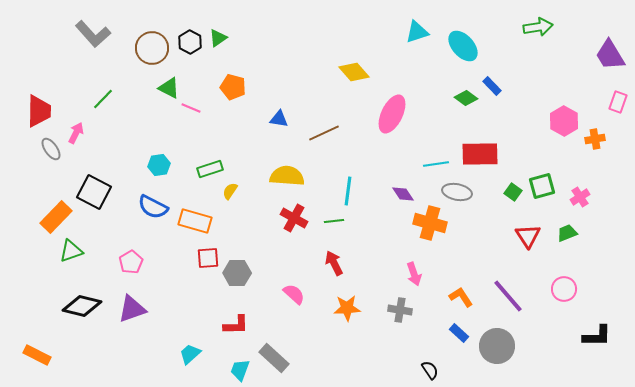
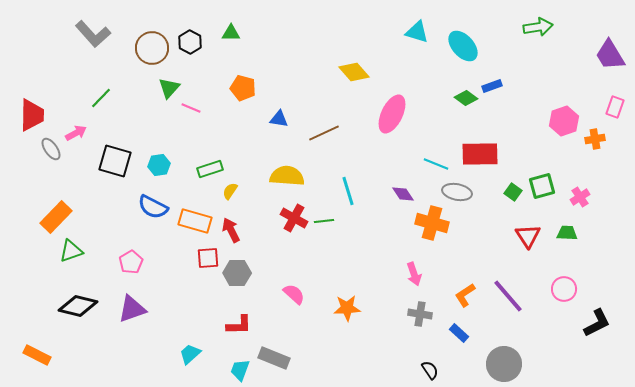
cyan triangle at (417, 32): rotated 35 degrees clockwise
green triangle at (218, 38): moved 13 px right, 5 px up; rotated 36 degrees clockwise
blue rectangle at (492, 86): rotated 66 degrees counterclockwise
orange pentagon at (233, 87): moved 10 px right, 1 px down
green triangle at (169, 88): rotated 45 degrees clockwise
green line at (103, 99): moved 2 px left, 1 px up
pink rectangle at (618, 102): moved 3 px left, 5 px down
red trapezoid at (39, 111): moved 7 px left, 4 px down
pink hexagon at (564, 121): rotated 12 degrees clockwise
pink arrow at (76, 133): rotated 35 degrees clockwise
cyan line at (436, 164): rotated 30 degrees clockwise
cyan line at (348, 191): rotated 24 degrees counterclockwise
black square at (94, 192): moved 21 px right, 31 px up; rotated 12 degrees counterclockwise
green line at (334, 221): moved 10 px left
orange cross at (430, 223): moved 2 px right
green trapezoid at (567, 233): rotated 25 degrees clockwise
red arrow at (334, 263): moved 103 px left, 33 px up
orange L-shape at (461, 297): moved 4 px right, 2 px up; rotated 90 degrees counterclockwise
black diamond at (82, 306): moved 4 px left
gray cross at (400, 310): moved 20 px right, 4 px down
red L-shape at (236, 325): moved 3 px right
black L-shape at (597, 336): moved 13 px up; rotated 28 degrees counterclockwise
gray circle at (497, 346): moved 7 px right, 18 px down
gray rectangle at (274, 358): rotated 20 degrees counterclockwise
